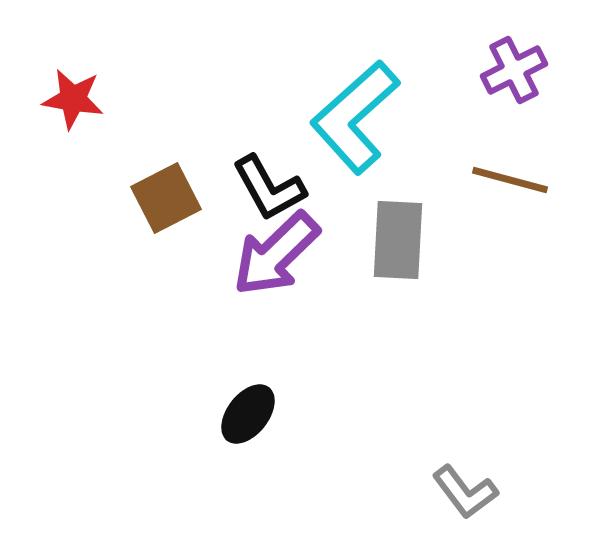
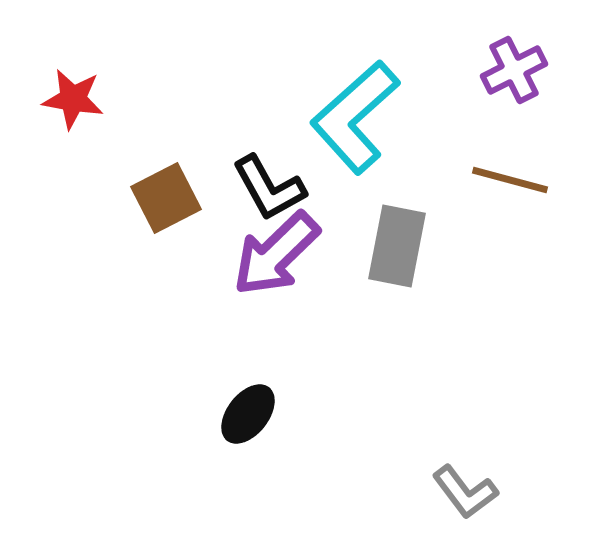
gray rectangle: moved 1 px left, 6 px down; rotated 8 degrees clockwise
